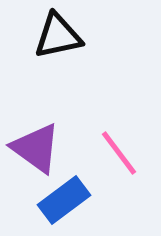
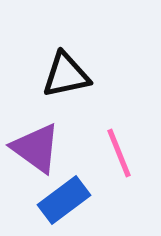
black triangle: moved 8 px right, 39 px down
pink line: rotated 15 degrees clockwise
